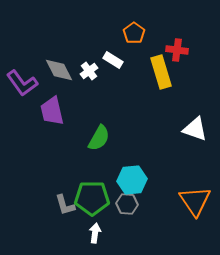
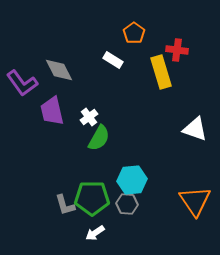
white cross: moved 46 px down
white arrow: rotated 132 degrees counterclockwise
